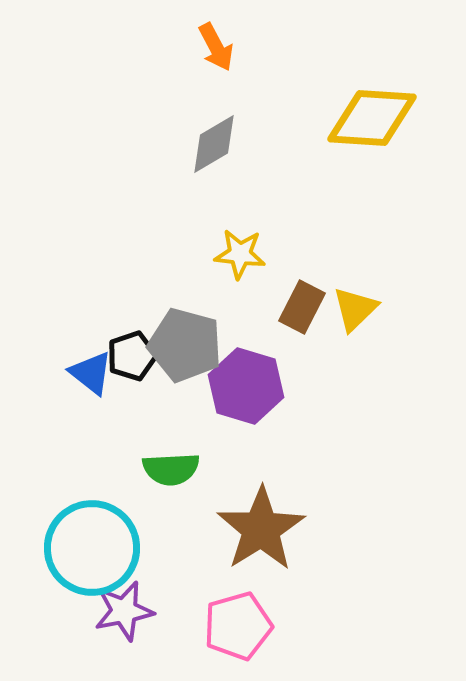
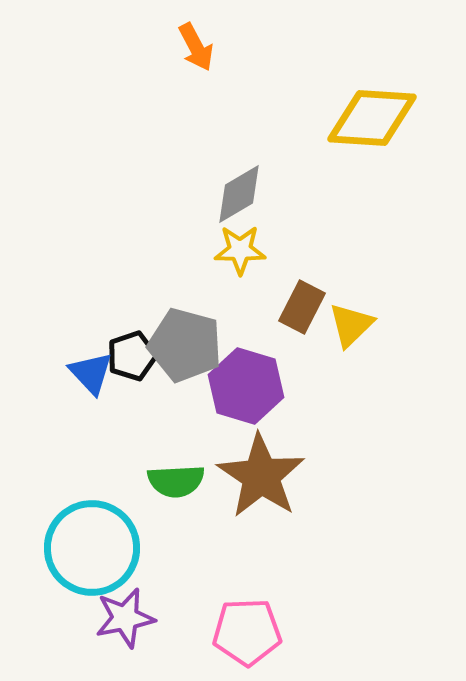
orange arrow: moved 20 px left
gray diamond: moved 25 px right, 50 px down
yellow star: moved 4 px up; rotated 6 degrees counterclockwise
yellow triangle: moved 4 px left, 16 px down
blue triangle: rotated 9 degrees clockwise
green semicircle: moved 5 px right, 12 px down
brown star: moved 53 px up; rotated 6 degrees counterclockwise
purple star: moved 1 px right, 7 px down
pink pentagon: moved 9 px right, 6 px down; rotated 14 degrees clockwise
